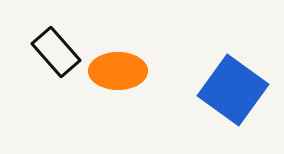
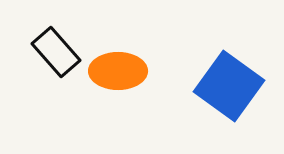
blue square: moved 4 px left, 4 px up
